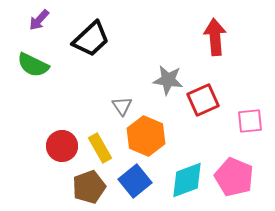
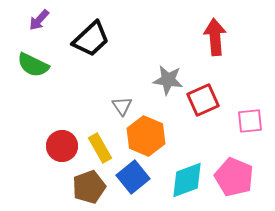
blue square: moved 2 px left, 4 px up
